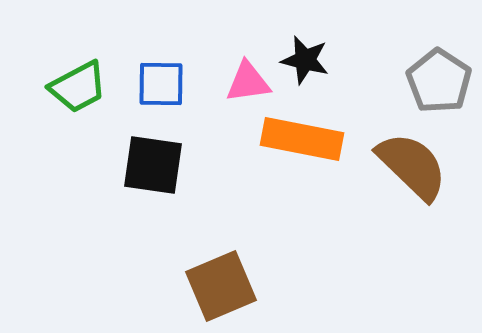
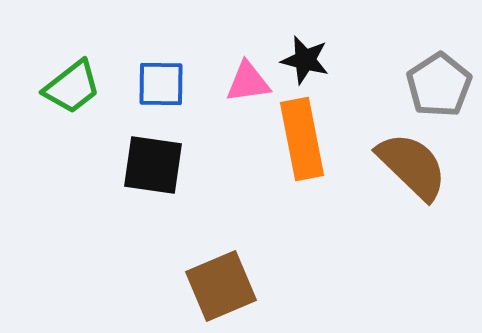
gray pentagon: moved 4 px down; rotated 6 degrees clockwise
green trapezoid: moved 6 px left; rotated 10 degrees counterclockwise
orange rectangle: rotated 68 degrees clockwise
